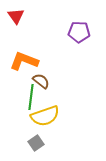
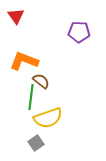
yellow semicircle: moved 3 px right, 2 px down
